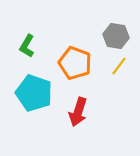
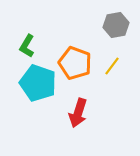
gray hexagon: moved 11 px up; rotated 20 degrees counterclockwise
yellow line: moved 7 px left
cyan pentagon: moved 4 px right, 10 px up
red arrow: moved 1 px down
